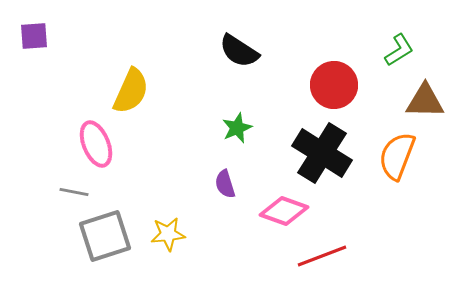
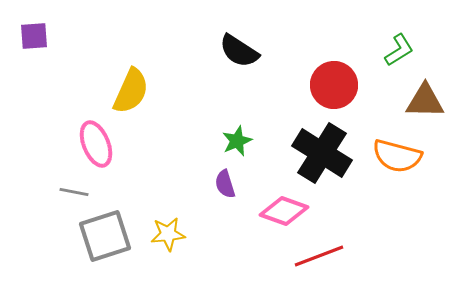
green star: moved 13 px down
orange semicircle: rotated 96 degrees counterclockwise
red line: moved 3 px left
